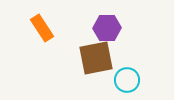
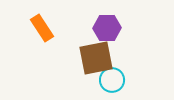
cyan circle: moved 15 px left
